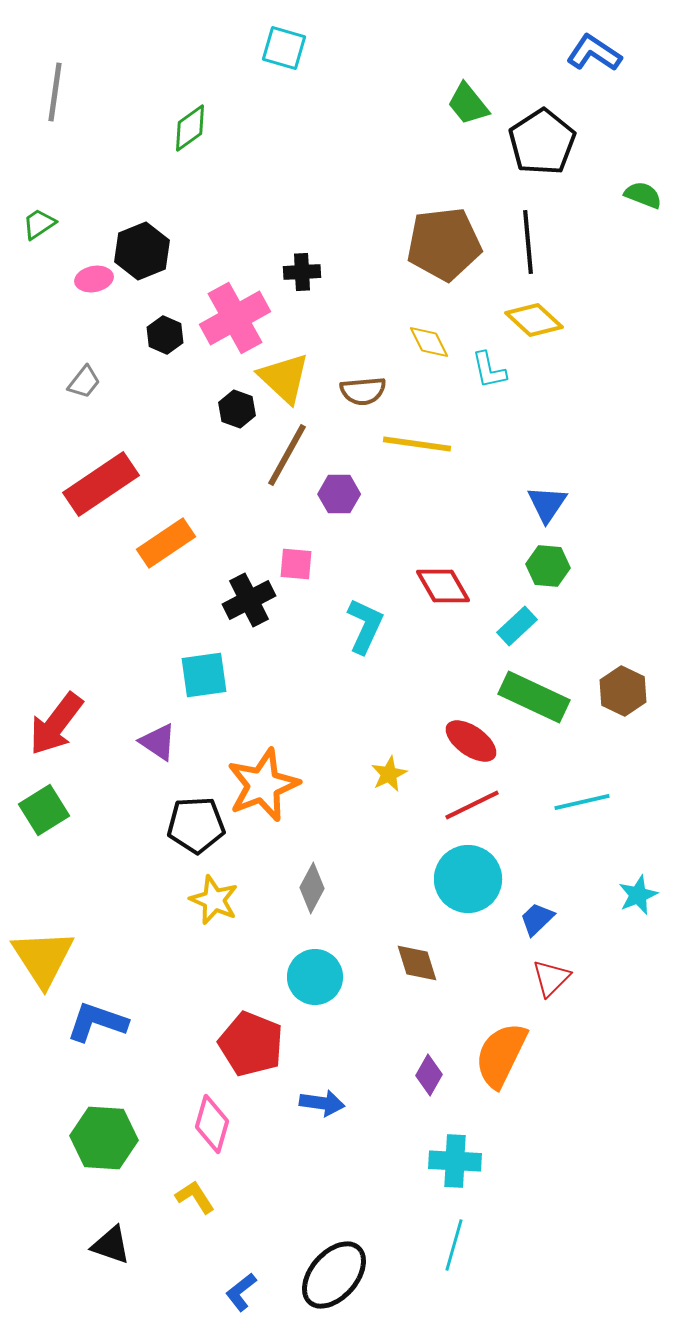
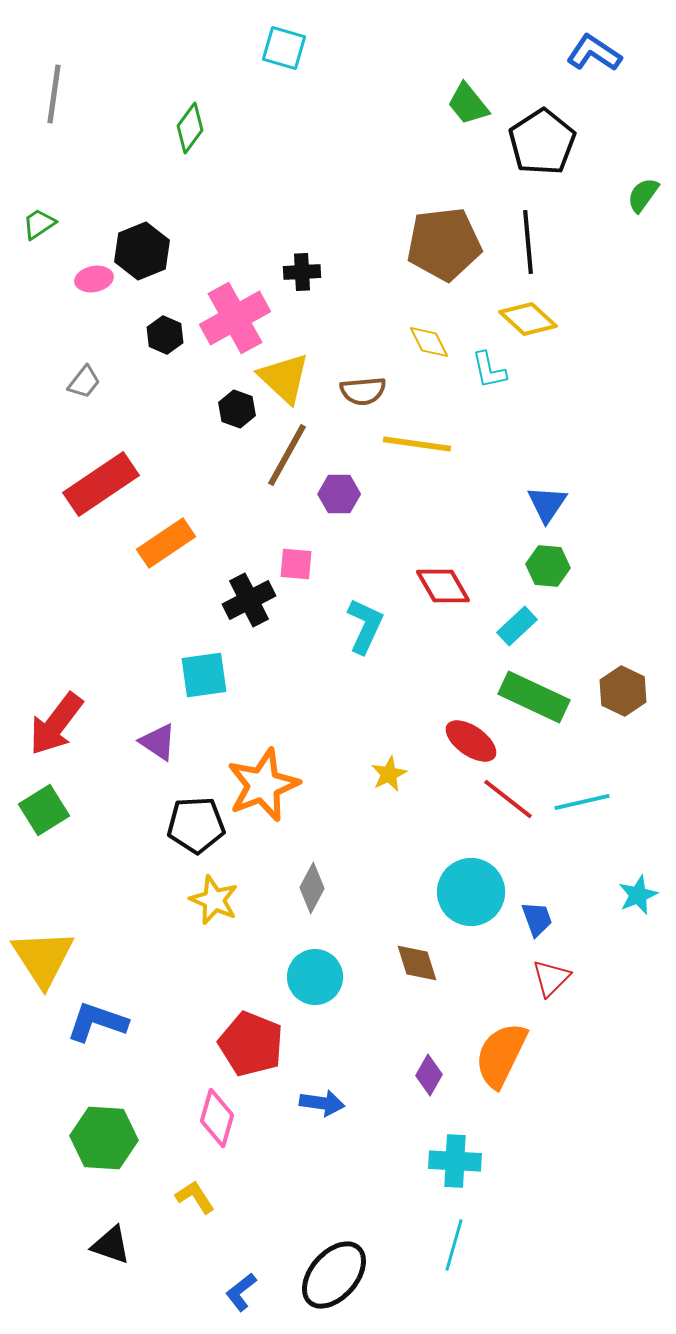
gray line at (55, 92): moved 1 px left, 2 px down
green diamond at (190, 128): rotated 18 degrees counterclockwise
green semicircle at (643, 195): rotated 75 degrees counterclockwise
yellow diamond at (534, 320): moved 6 px left, 1 px up
red line at (472, 805): moved 36 px right, 6 px up; rotated 64 degrees clockwise
cyan circle at (468, 879): moved 3 px right, 13 px down
blue trapezoid at (537, 919): rotated 114 degrees clockwise
pink diamond at (212, 1124): moved 5 px right, 6 px up
